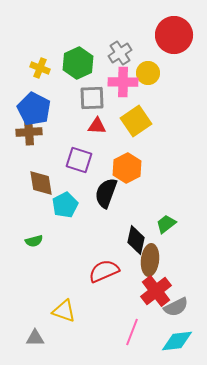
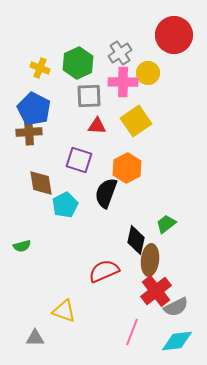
gray square: moved 3 px left, 2 px up
green semicircle: moved 12 px left, 5 px down
